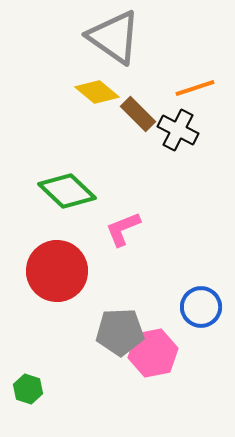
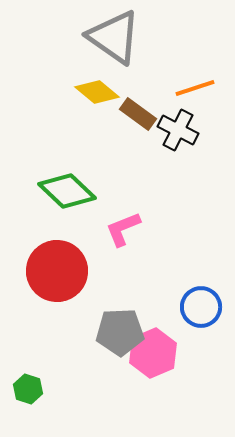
brown rectangle: rotated 9 degrees counterclockwise
pink hexagon: rotated 12 degrees counterclockwise
